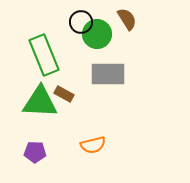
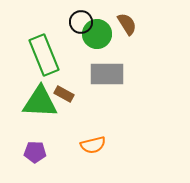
brown semicircle: moved 5 px down
gray rectangle: moved 1 px left
